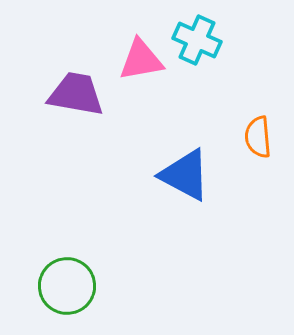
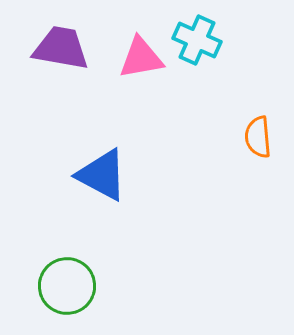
pink triangle: moved 2 px up
purple trapezoid: moved 15 px left, 46 px up
blue triangle: moved 83 px left
